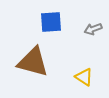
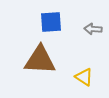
gray arrow: rotated 24 degrees clockwise
brown triangle: moved 7 px right, 2 px up; rotated 12 degrees counterclockwise
